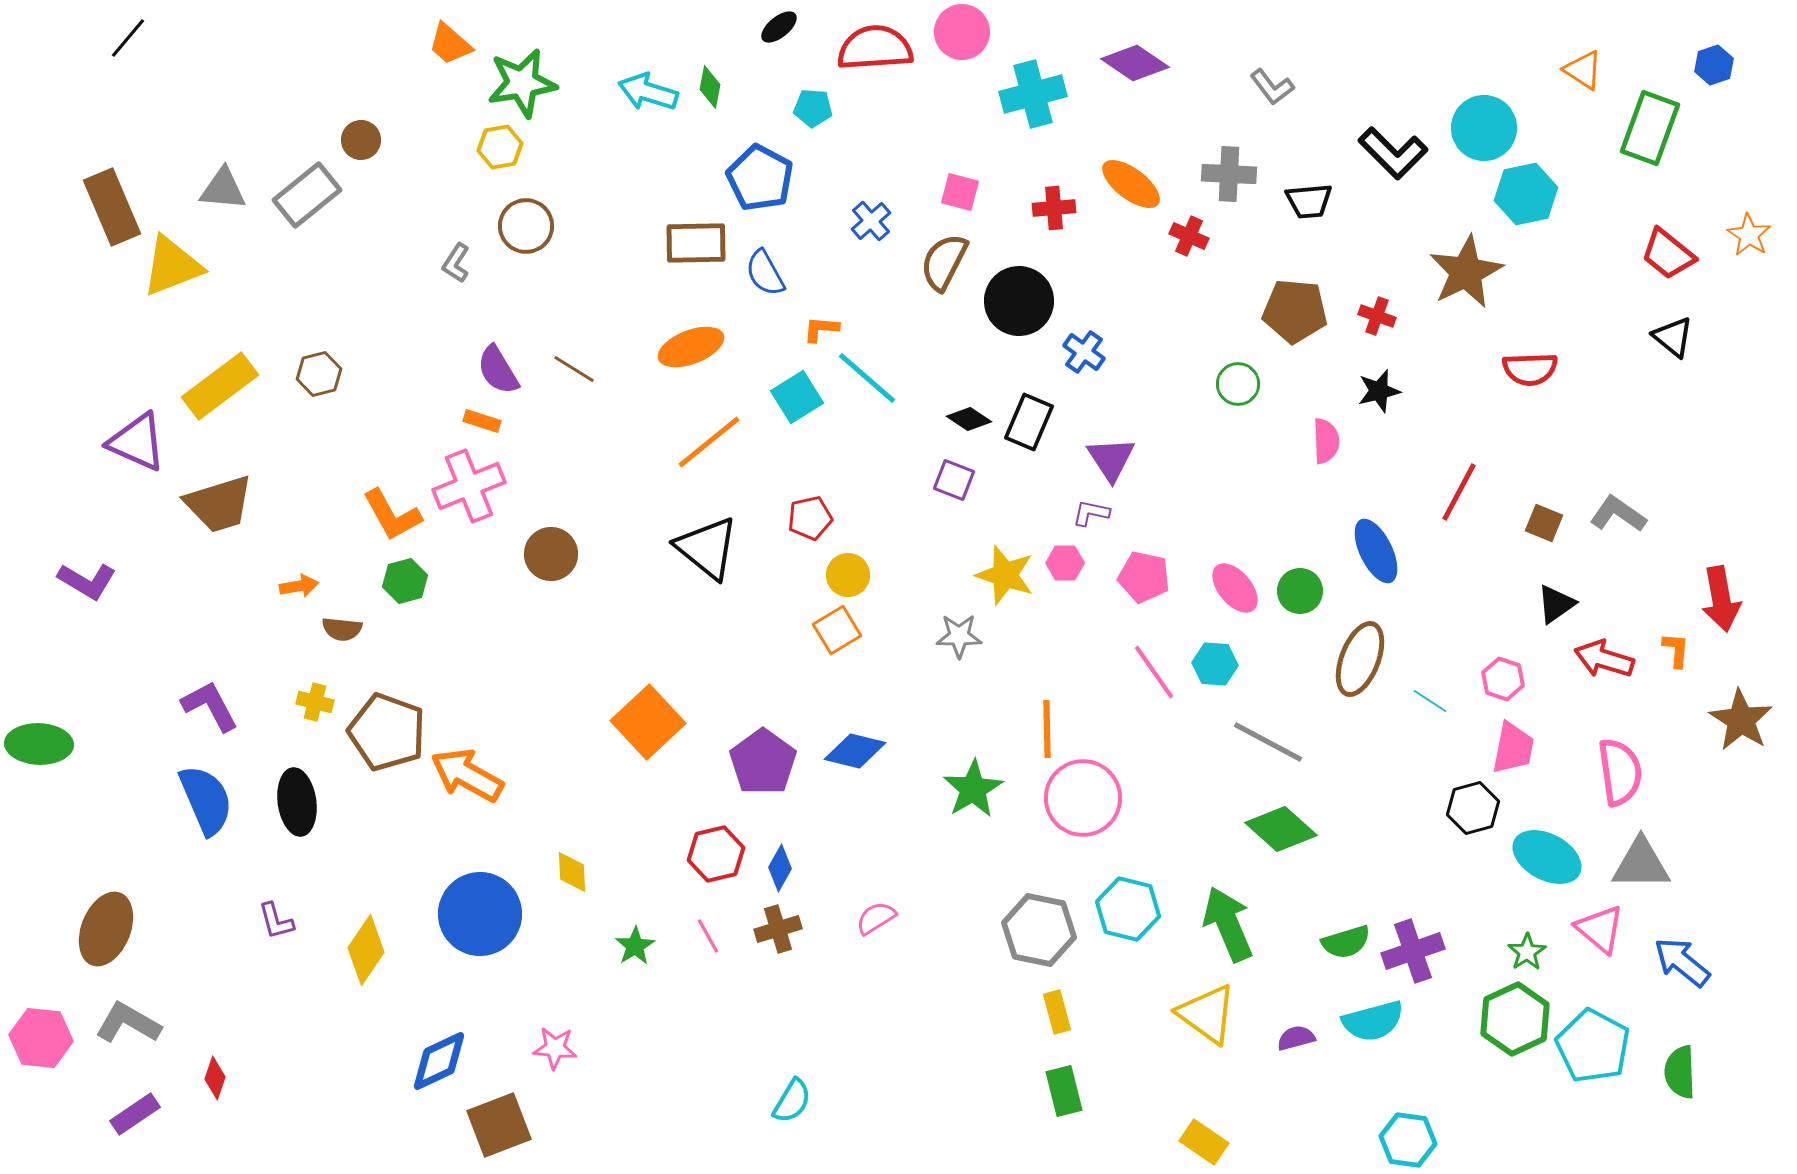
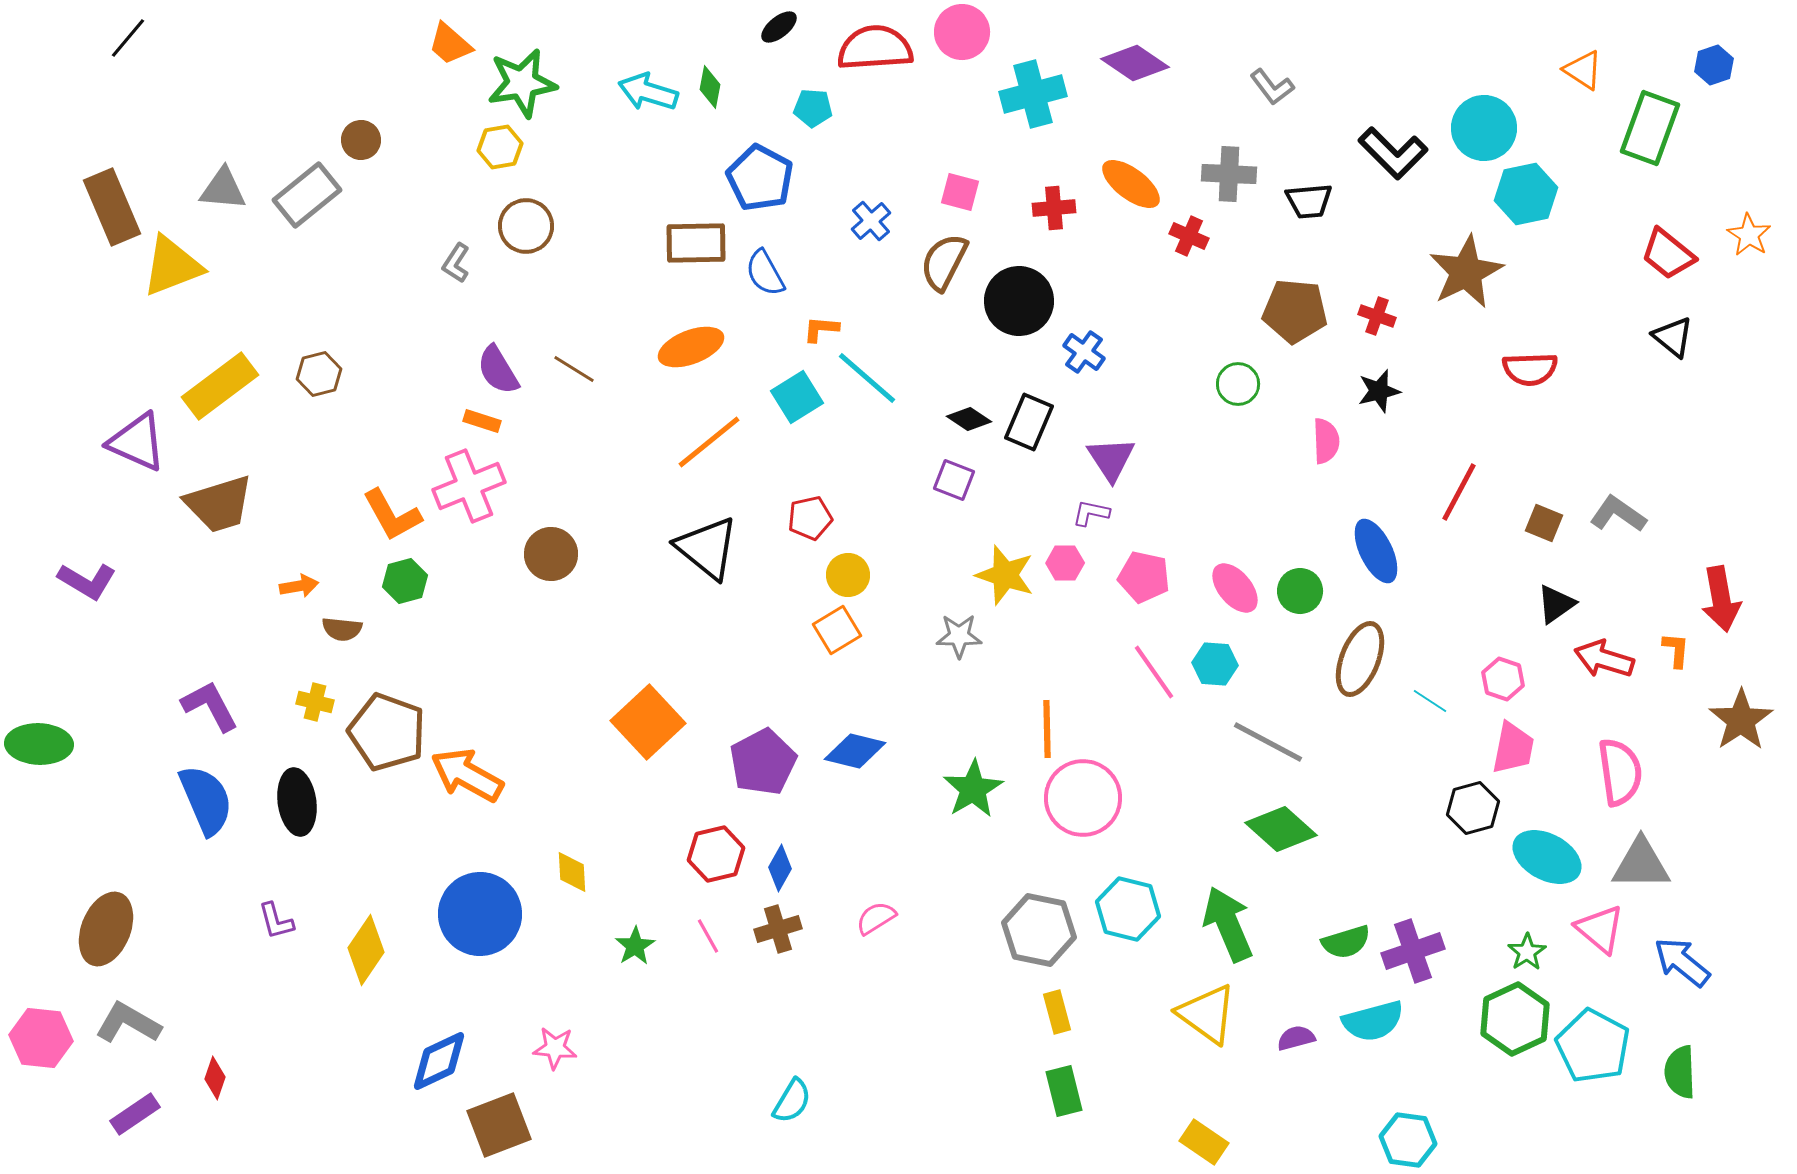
brown star at (1741, 720): rotated 6 degrees clockwise
purple pentagon at (763, 762): rotated 8 degrees clockwise
